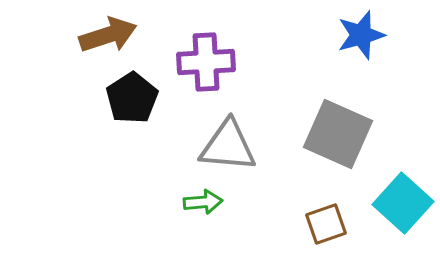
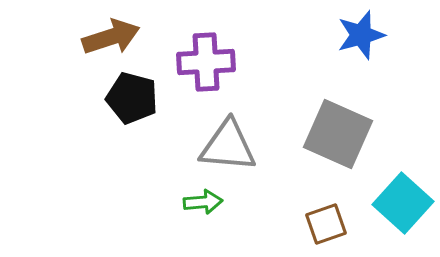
brown arrow: moved 3 px right, 2 px down
black pentagon: rotated 24 degrees counterclockwise
